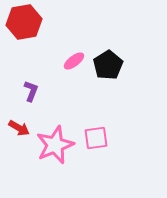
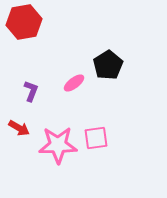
pink ellipse: moved 22 px down
pink star: moved 3 px right; rotated 21 degrees clockwise
